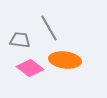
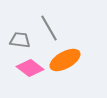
orange ellipse: rotated 36 degrees counterclockwise
